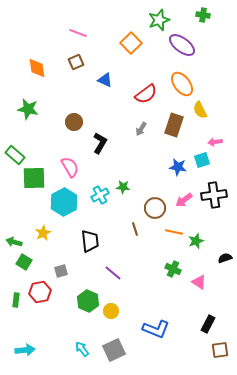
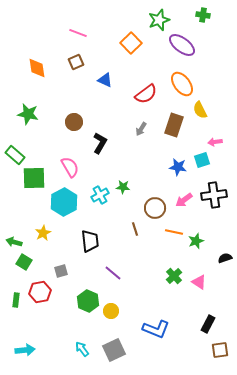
green star at (28, 109): moved 5 px down
green cross at (173, 269): moved 1 px right, 7 px down; rotated 21 degrees clockwise
